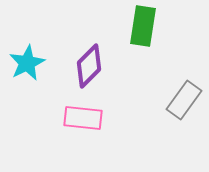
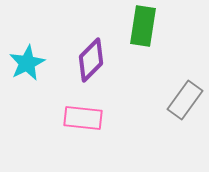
purple diamond: moved 2 px right, 6 px up
gray rectangle: moved 1 px right
